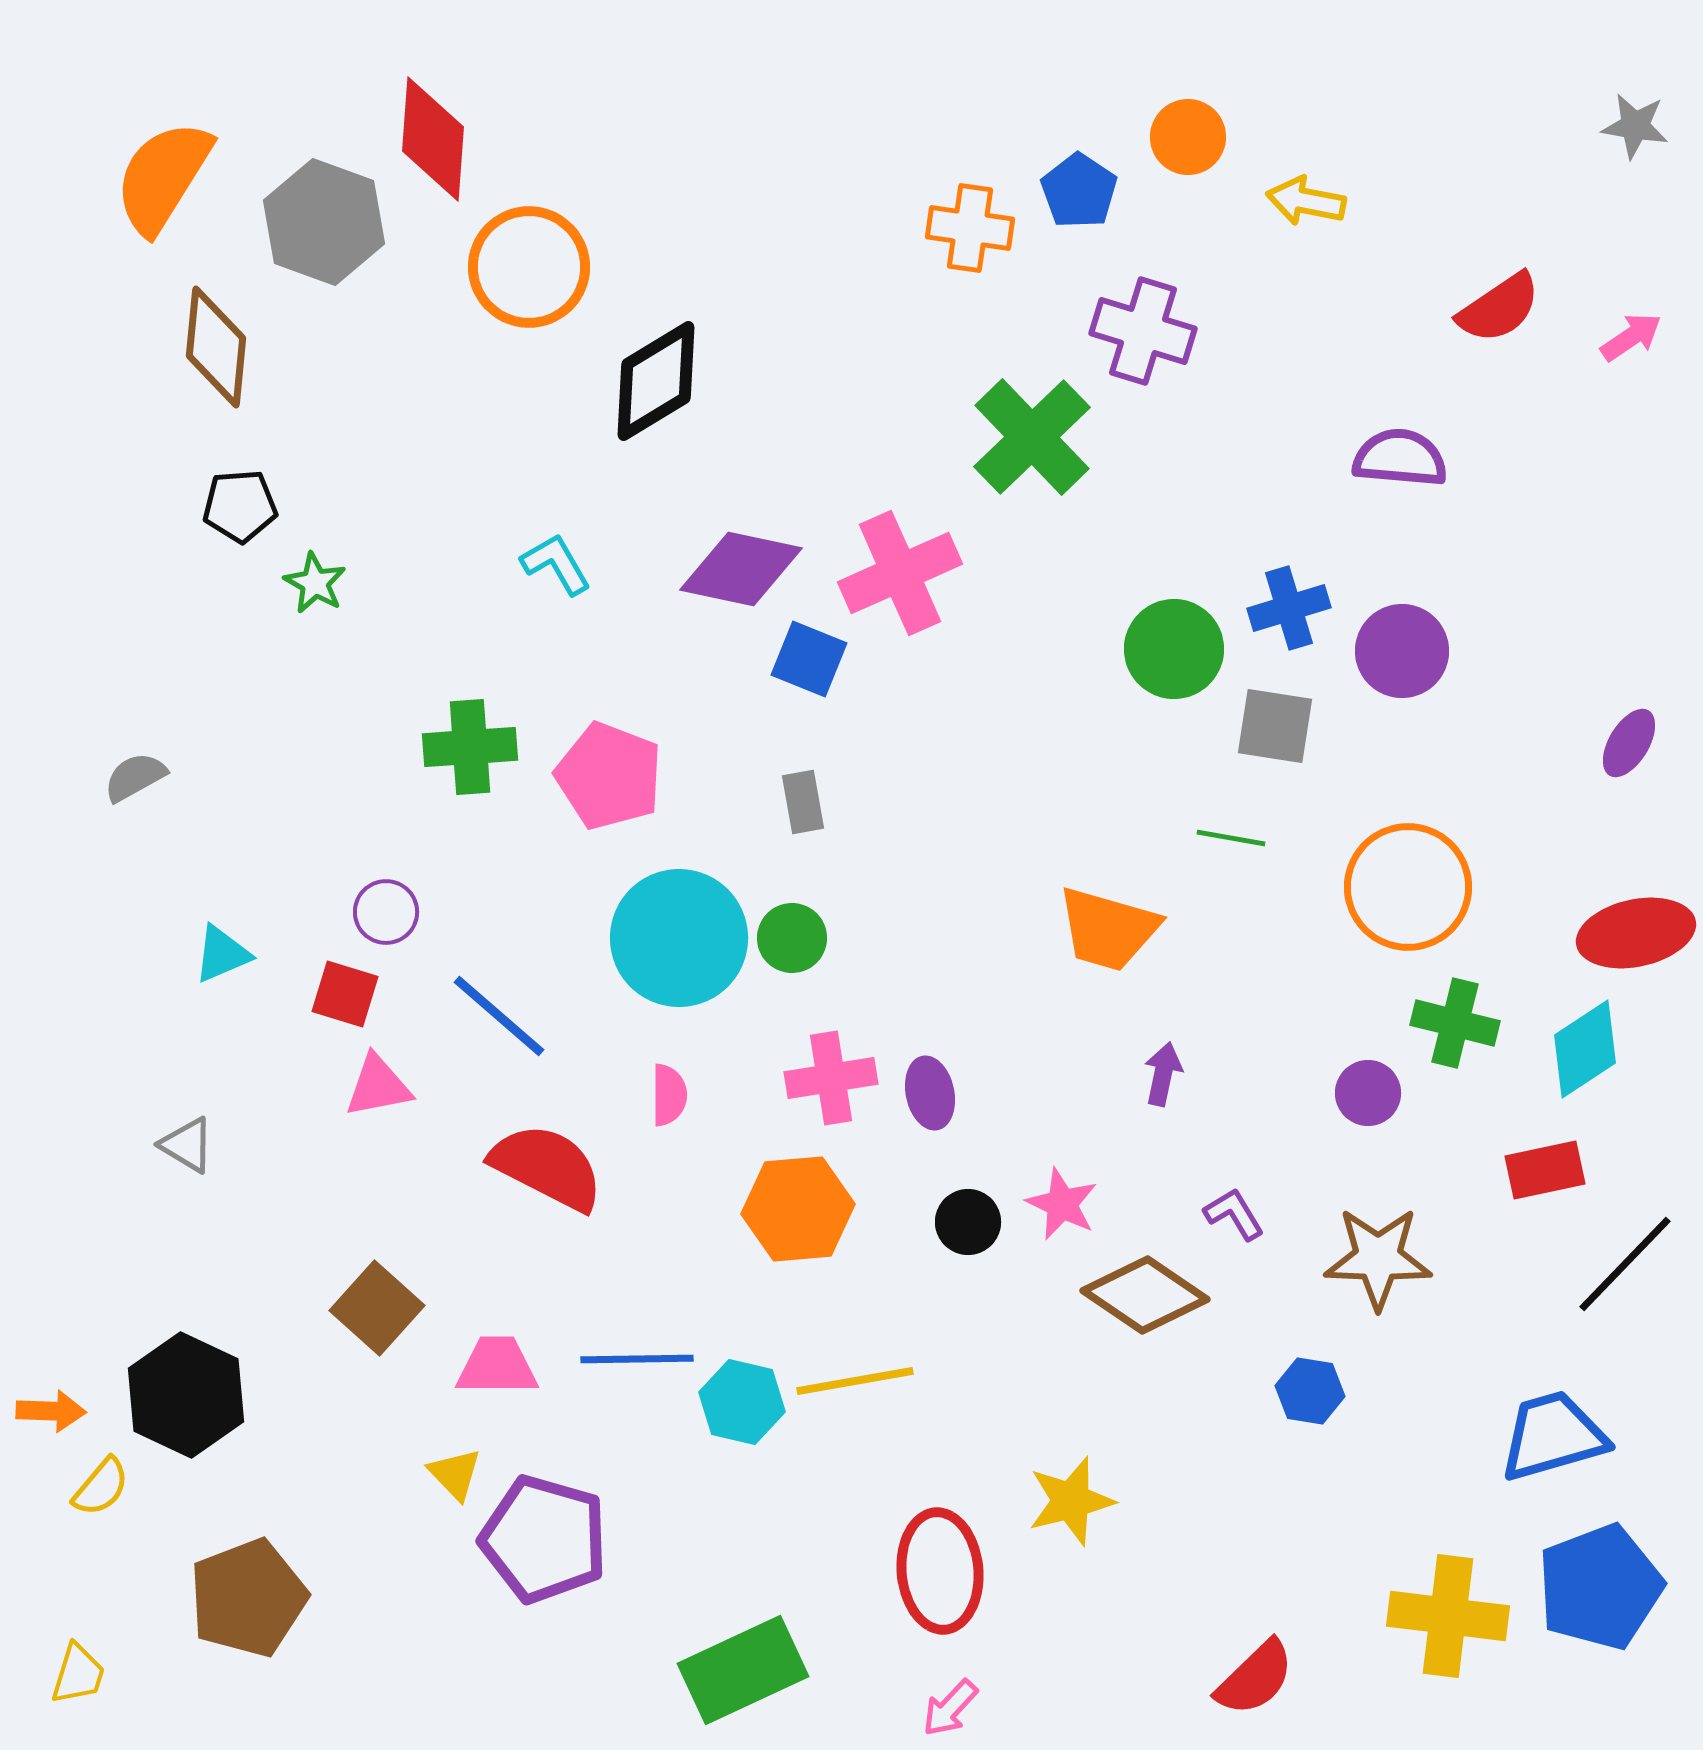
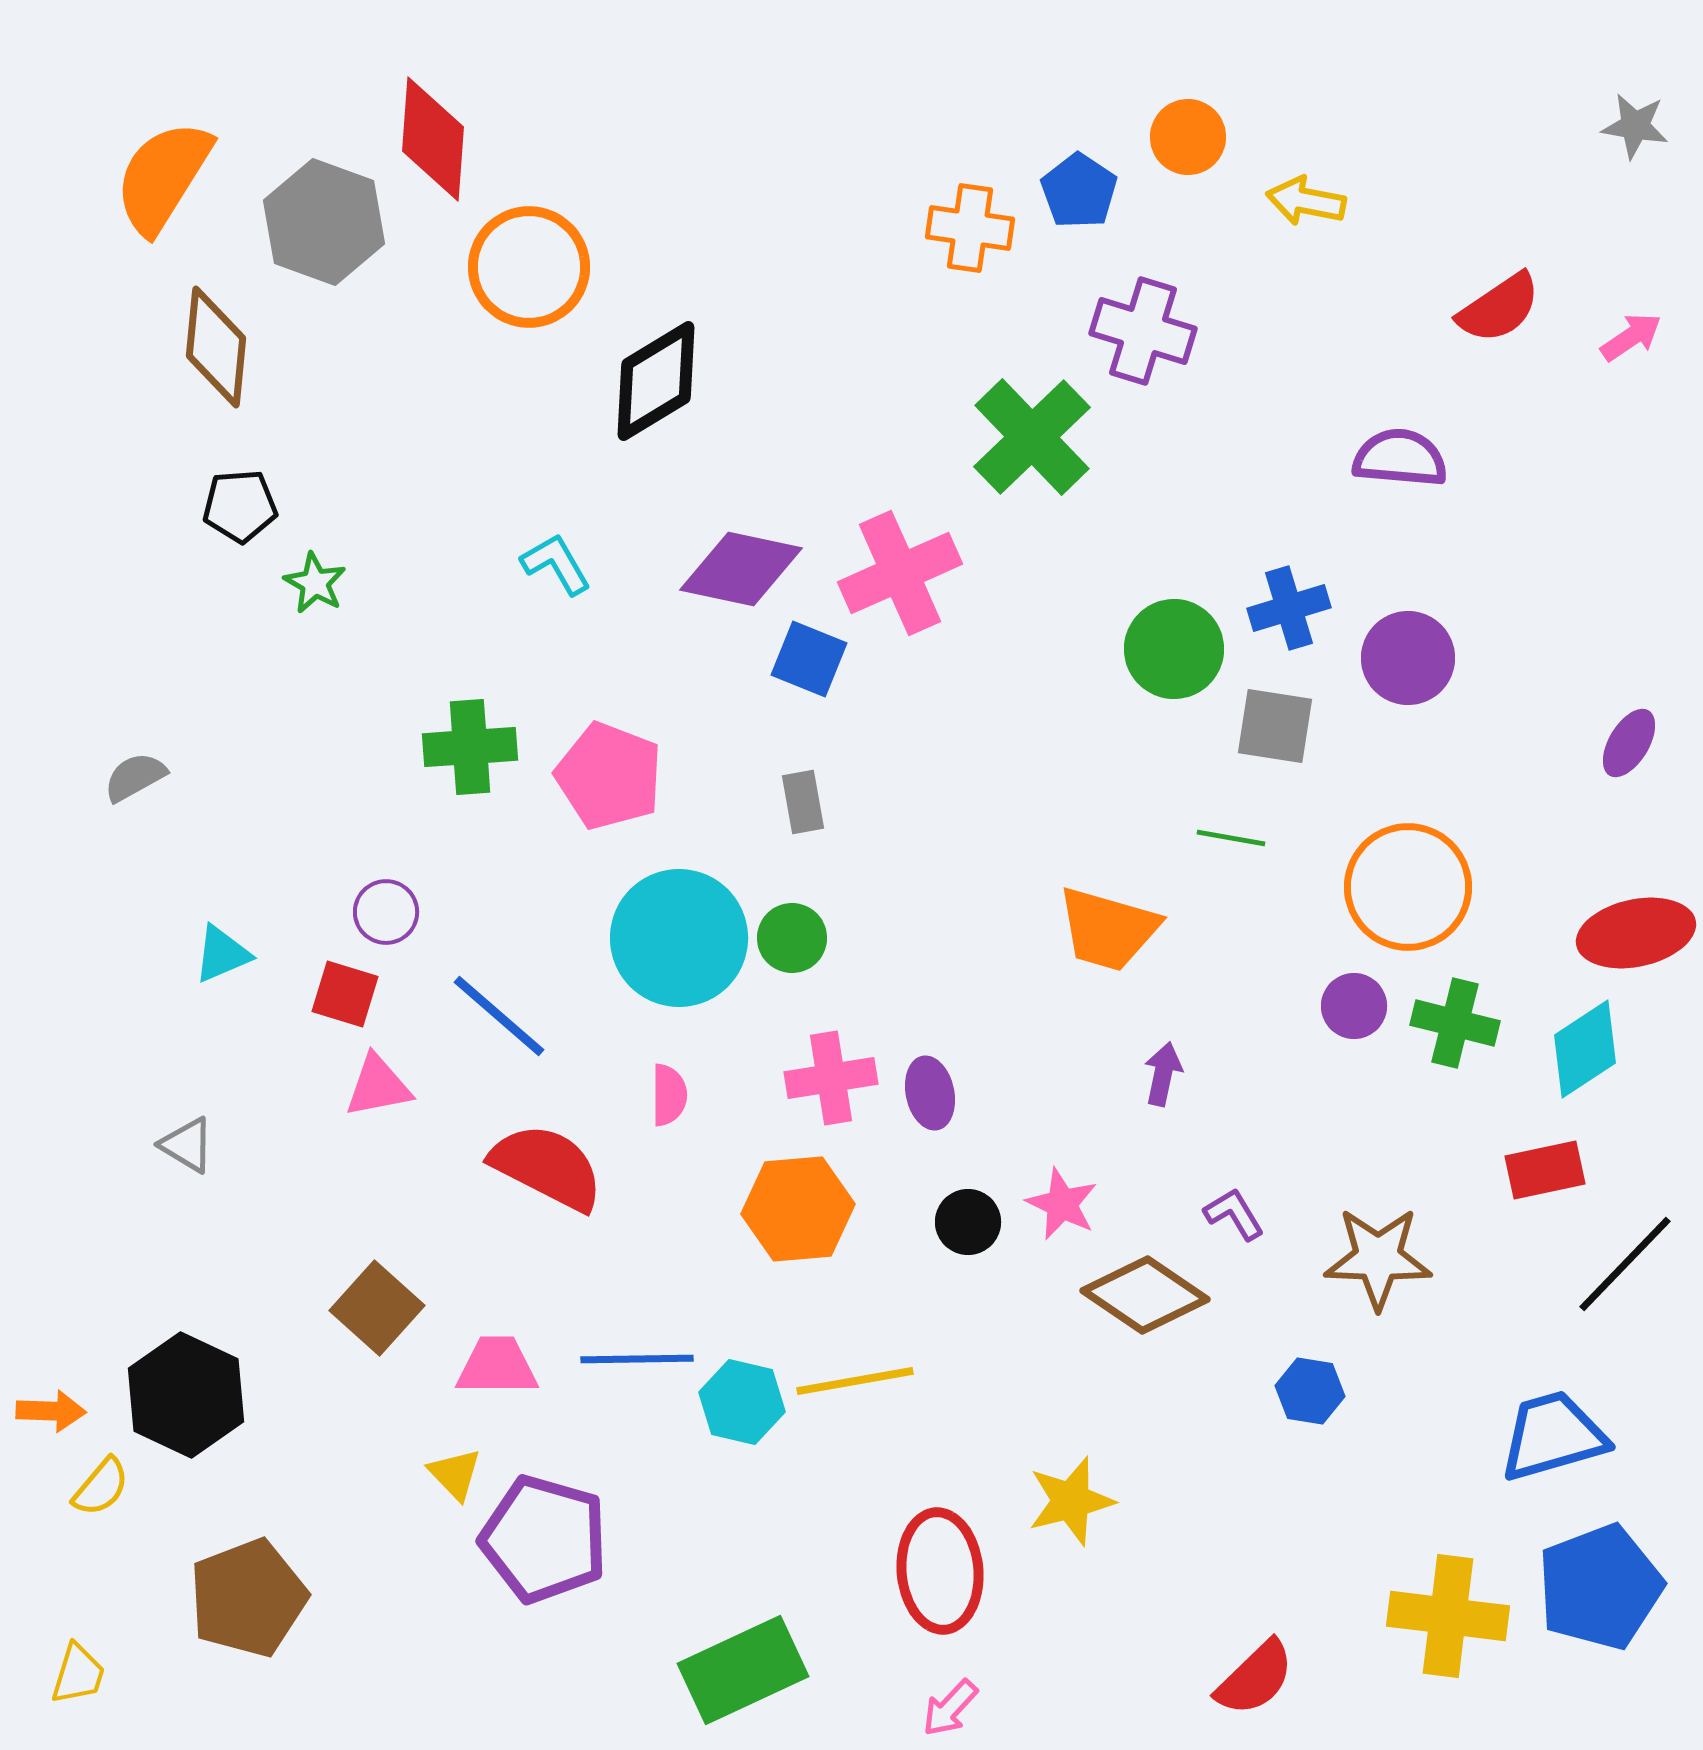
purple circle at (1402, 651): moved 6 px right, 7 px down
purple circle at (1368, 1093): moved 14 px left, 87 px up
